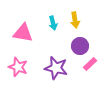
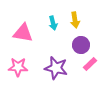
purple circle: moved 1 px right, 1 px up
pink star: rotated 18 degrees counterclockwise
